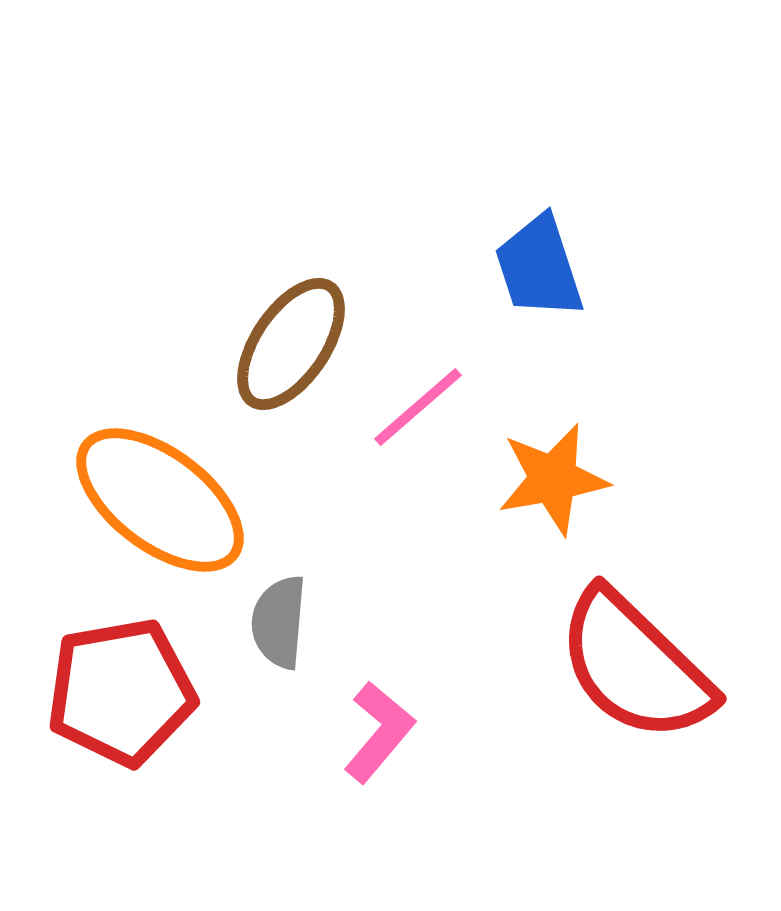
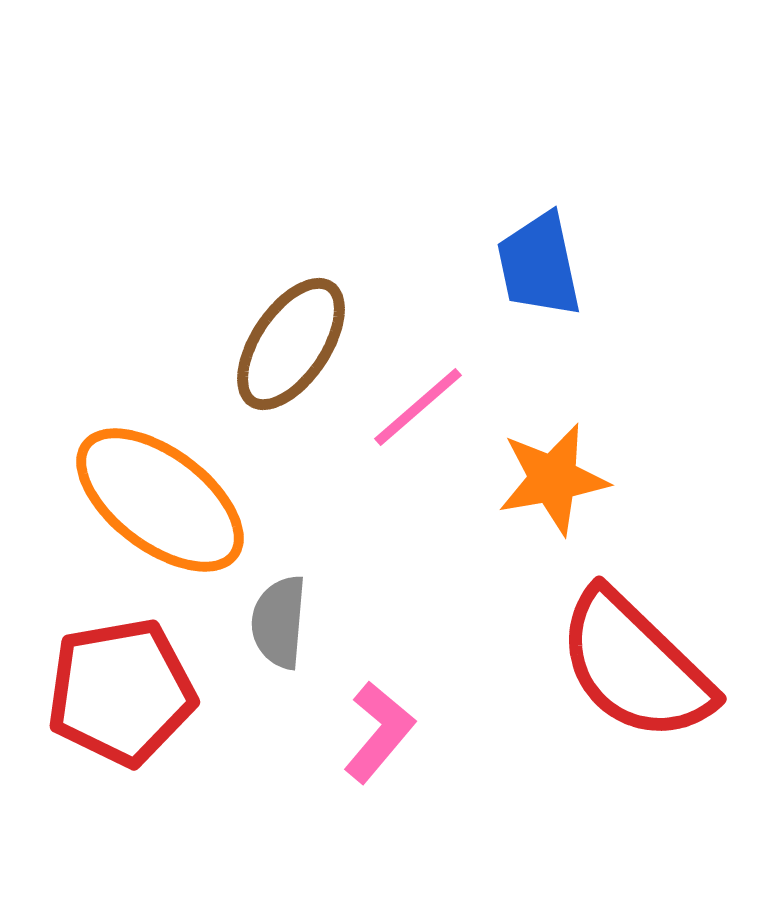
blue trapezoid: moved 2 px up; rotated 6 degrees clockwise
